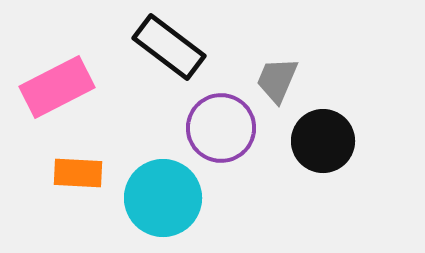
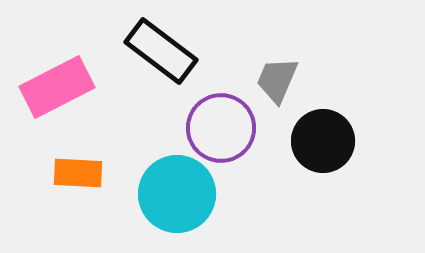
black rectangle: moved 8 px left, 4 px down
cyan circle: moved 14 px right, 4 px up
